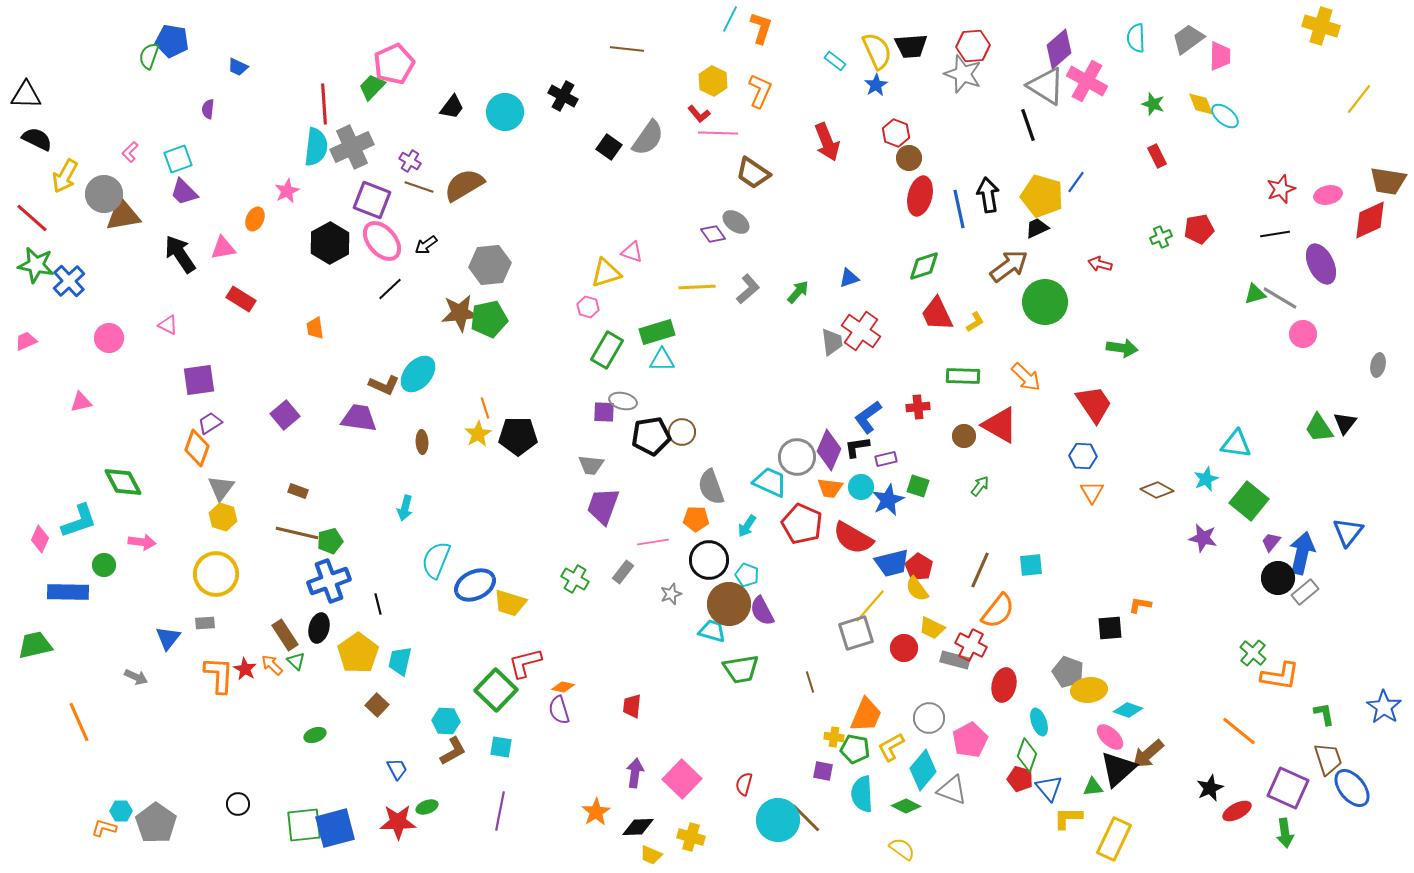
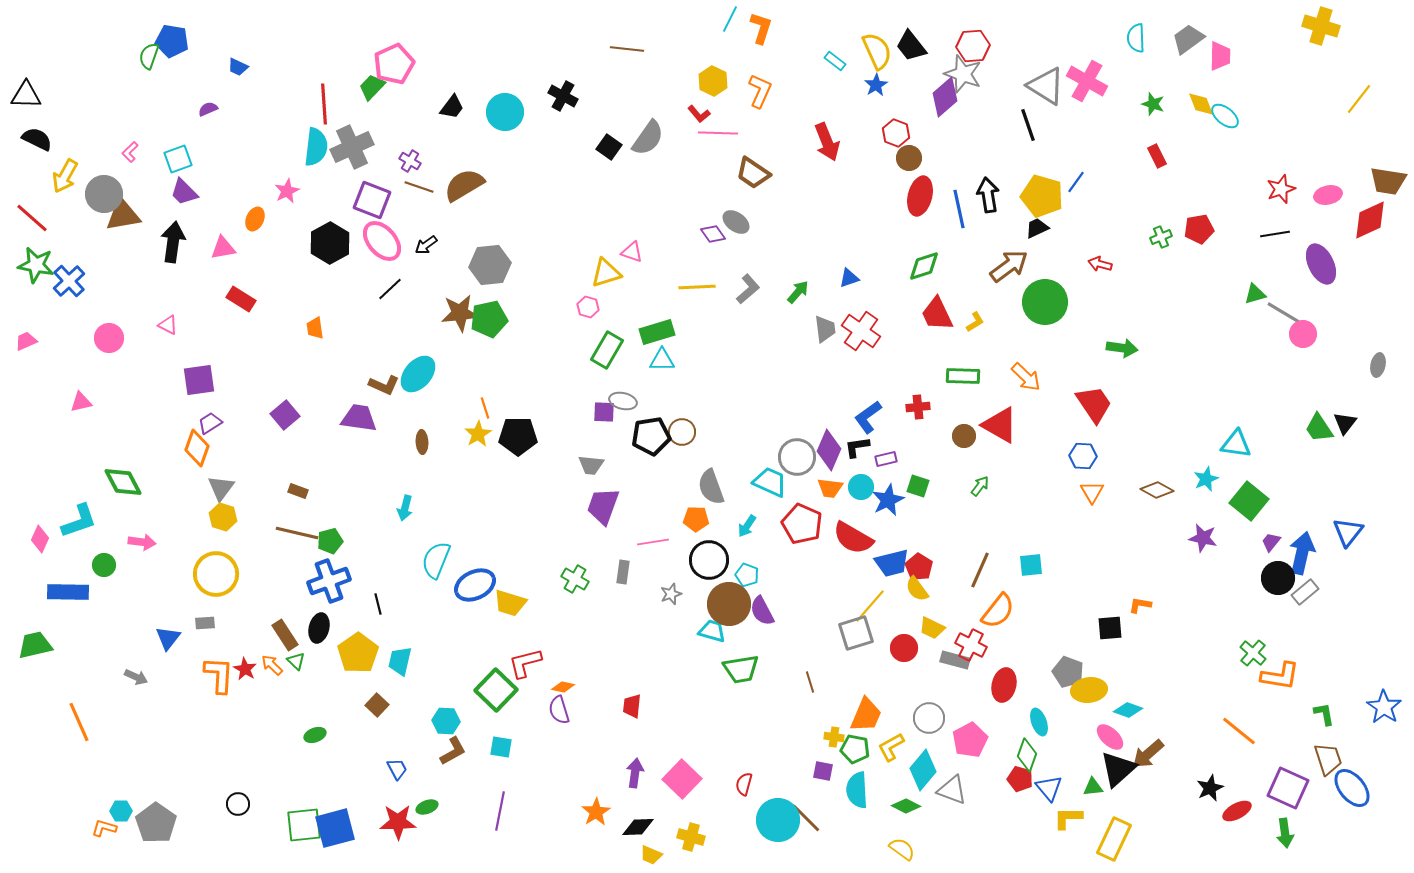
black trapezoid at (911, 46): rotated 56 degrees clockwise
purple diamond at (1059, 49): moved 114 px left, 48 px down
purple semicircle at (208, 109): rotated 60 degrees clockwise
black arrow at (180, 254): moved 7 px left, 12 px up; rotated 42 degrees clockwise
gray line at (1280, 298): moved 4 px right, 15 px down
gray trapezoid at (832, 342): moved 7 px left, 13 px up
gray rectangle at (623, 572): rotated 30 degrees counterclockwise
cyan semicircle at (862, 794): moved 5 px left, 4 px up
